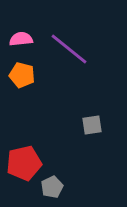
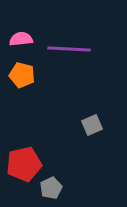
purple line: rotated 36 degrees counterclockwise
gray square: rotated 15 degrees counterclockwise
red pentagon: moved 1 px down
gray pentagon: moved 1 px left, 1 px down
